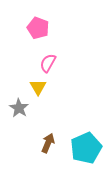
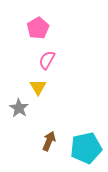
pink pentagon: rotated 20 degrees clockwise
pink semicircle: moved 1 px left, 3 px up
brown arrow: moved 1 px right, 2 px up
cyan pentagon: rotated 12 degrees clockwise
